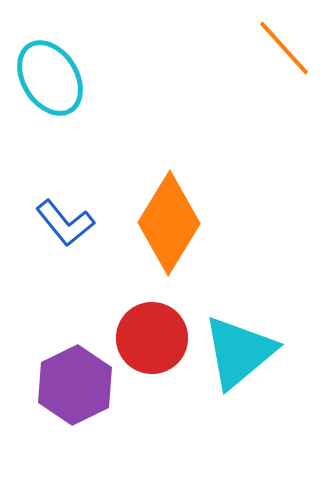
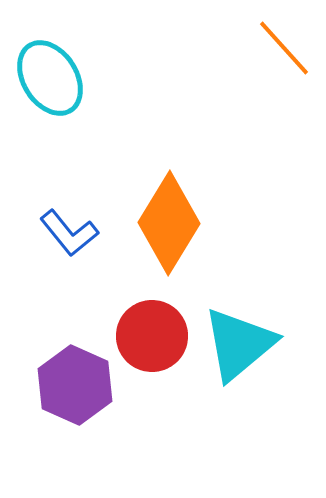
blue L-shape: moved 4 px right, 10 px down
red circle: moved 2 px up
cyan triangle: moved 8 px up
purple hexagon: rotated 10 degrees counterclockwise
